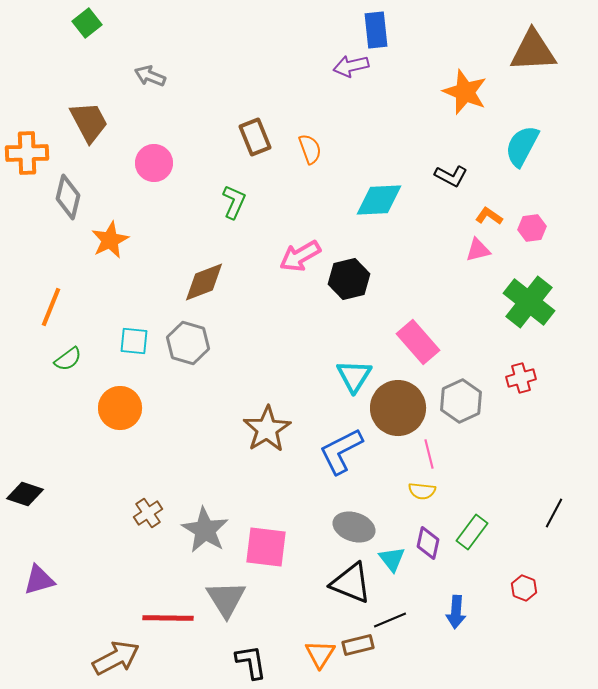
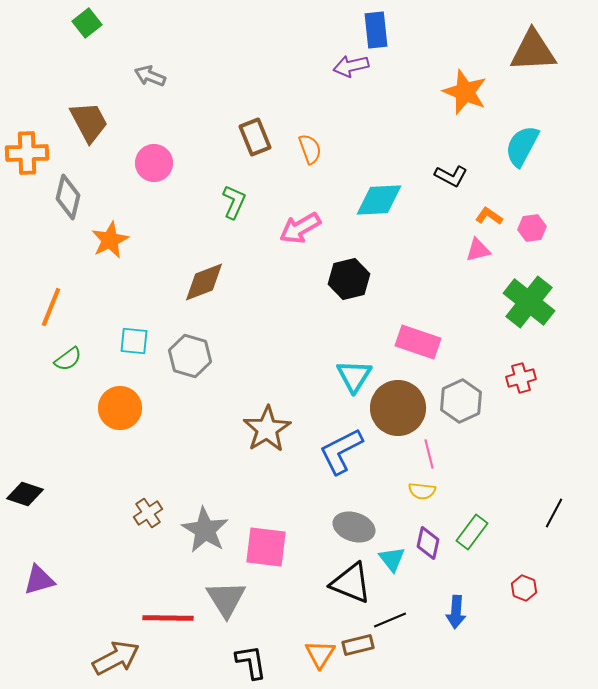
pink arrow at (300, 256): moved 28 px up
pink rectangle at (418, 342): rotated 30 degrees counterclockwise
gray hexagon at (188, 343): moved 2 px right, 13 px down
